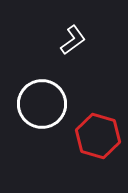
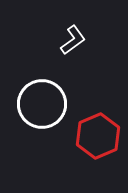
red hexagon: rotated 21 degrees clockwise
